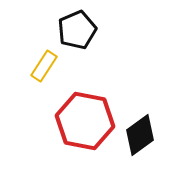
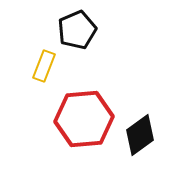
yellow rectangle: rotated 12 degrees counterclockwise
red hexagon: moved 1 px left, 2 px up; rotated 16 degrees counterclockwise
